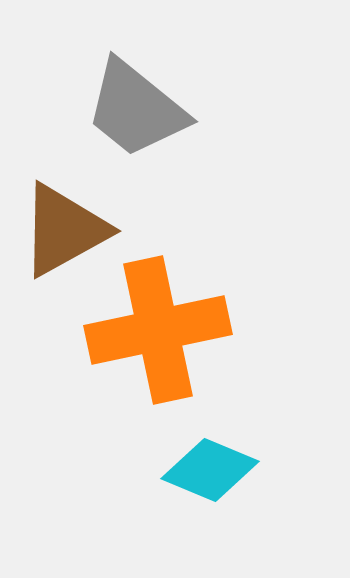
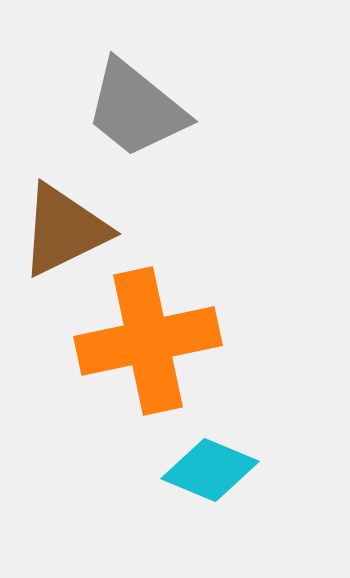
brown triangle: rotated 3 degrees clockwise
orange cross: moved 10 px left, 11 px down
